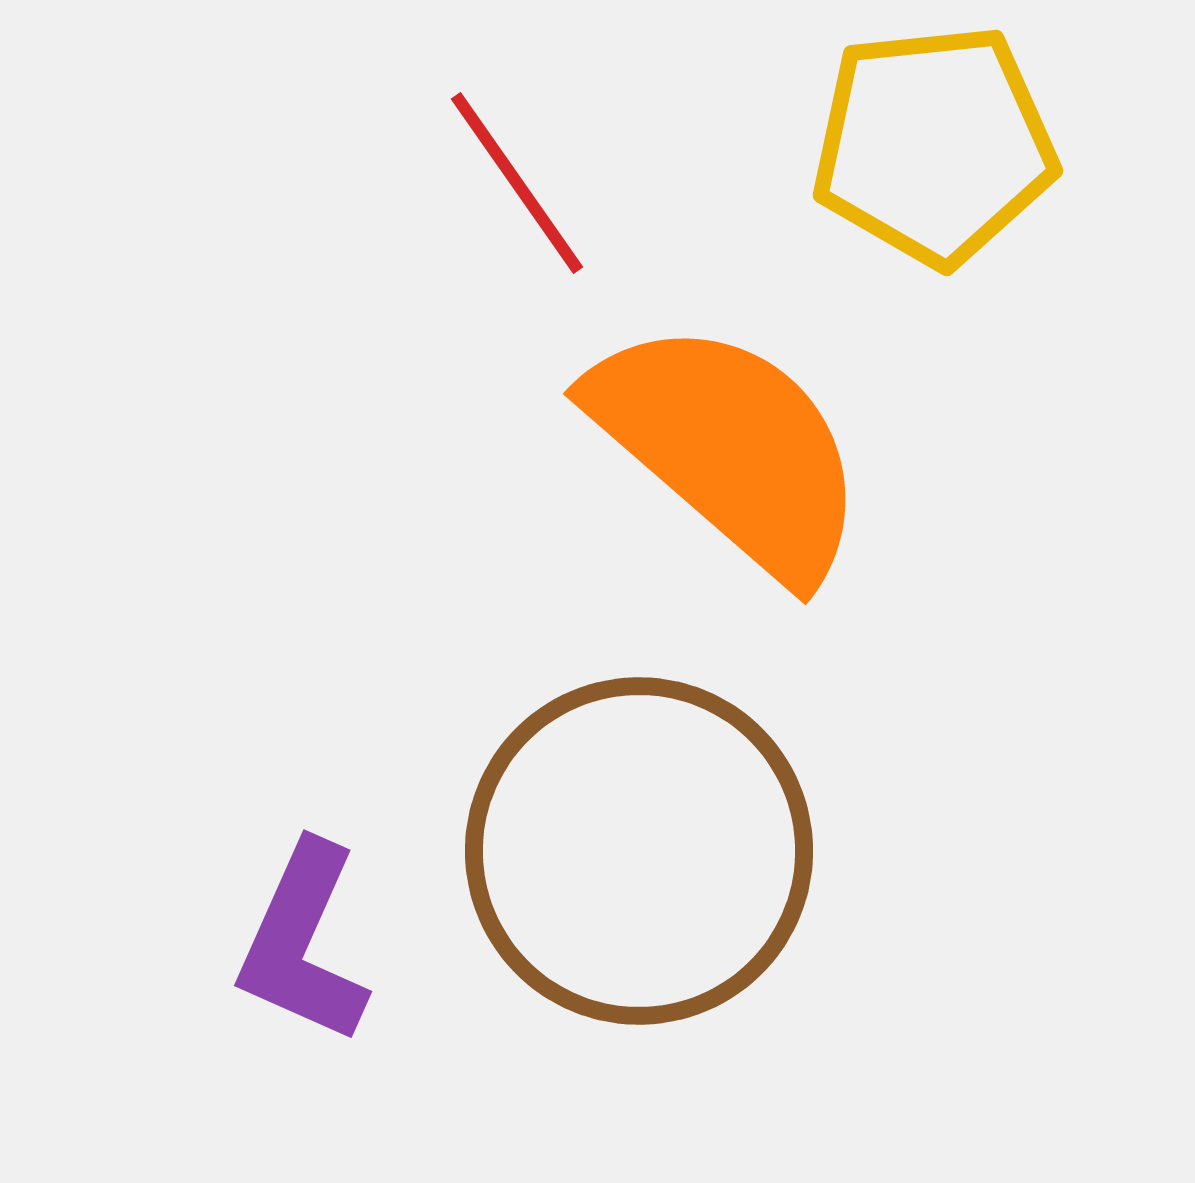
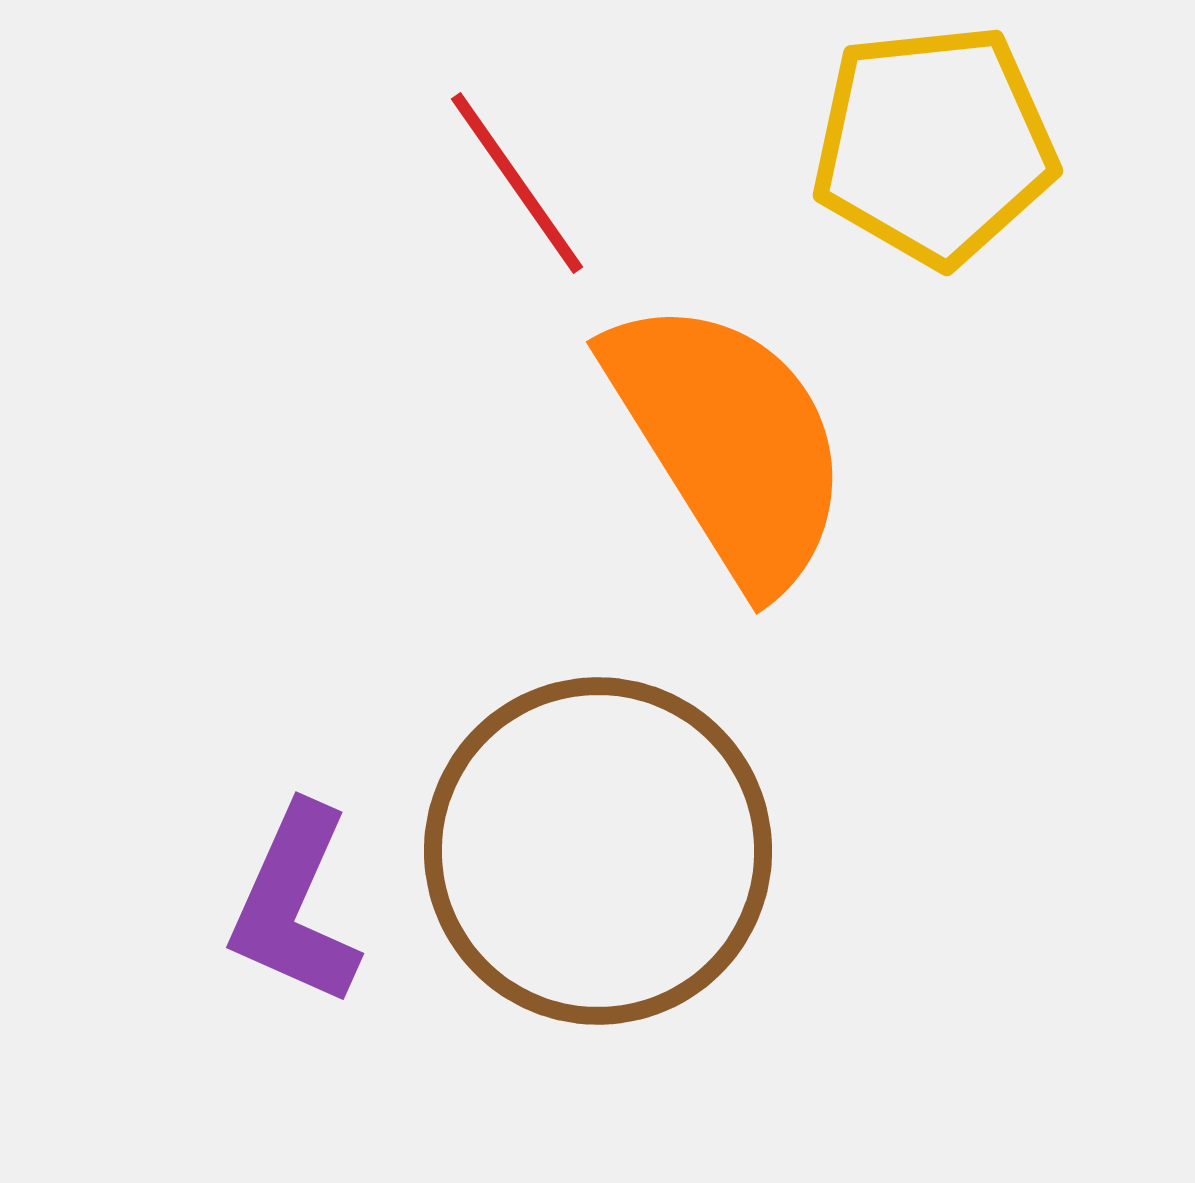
orange semicircle: moved 6 px up; rotated 17 degrees clockwise
brown circle: moved 41 px left
purple L-shape: moved 8 px left, 38 px up
